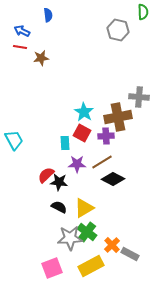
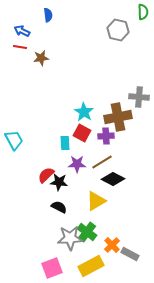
yellow triangle: moved 12 px right, 7 px up
